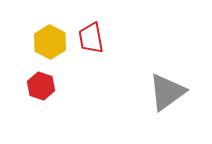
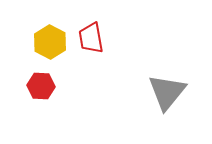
red hexagon: rotated 16 degrees counterclockwise
gray triangle: rotated 15 degrees counterclockwise
